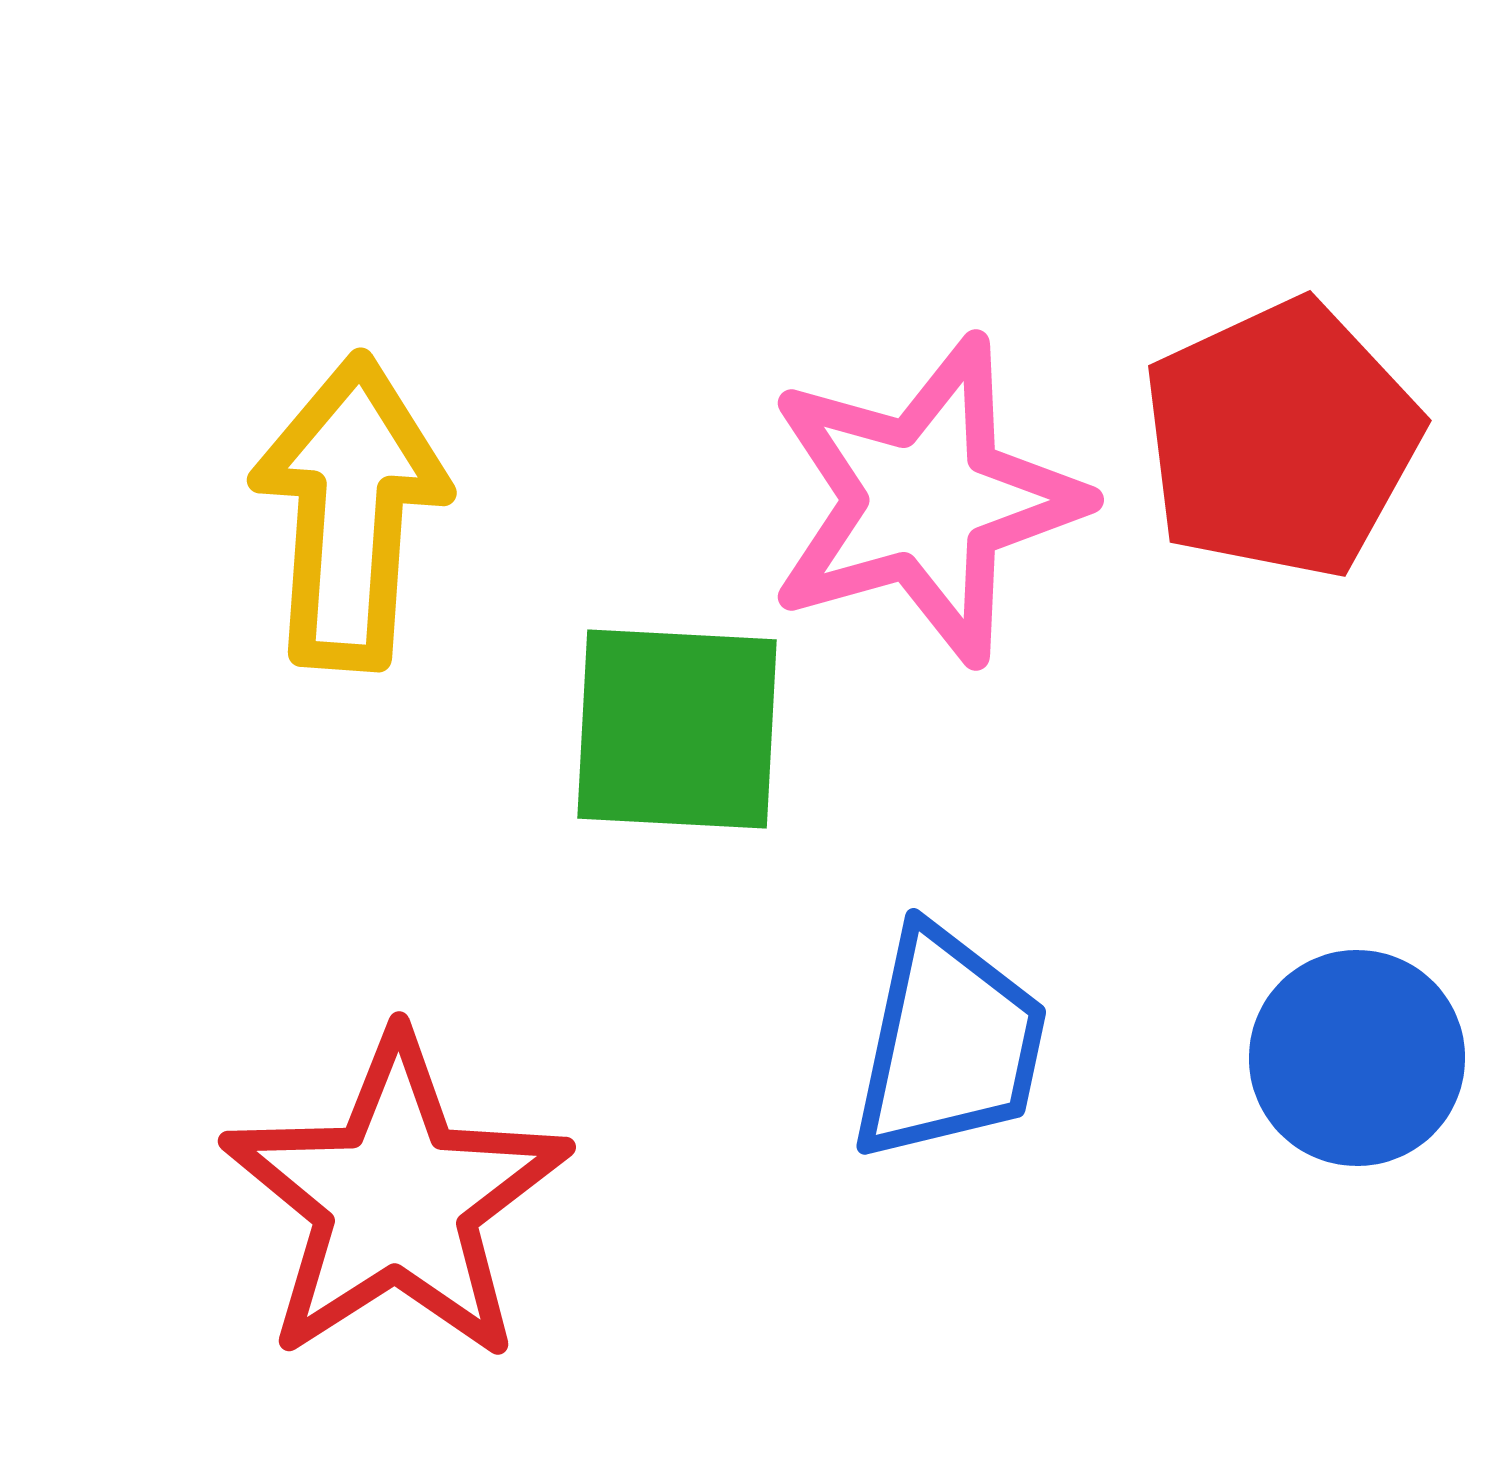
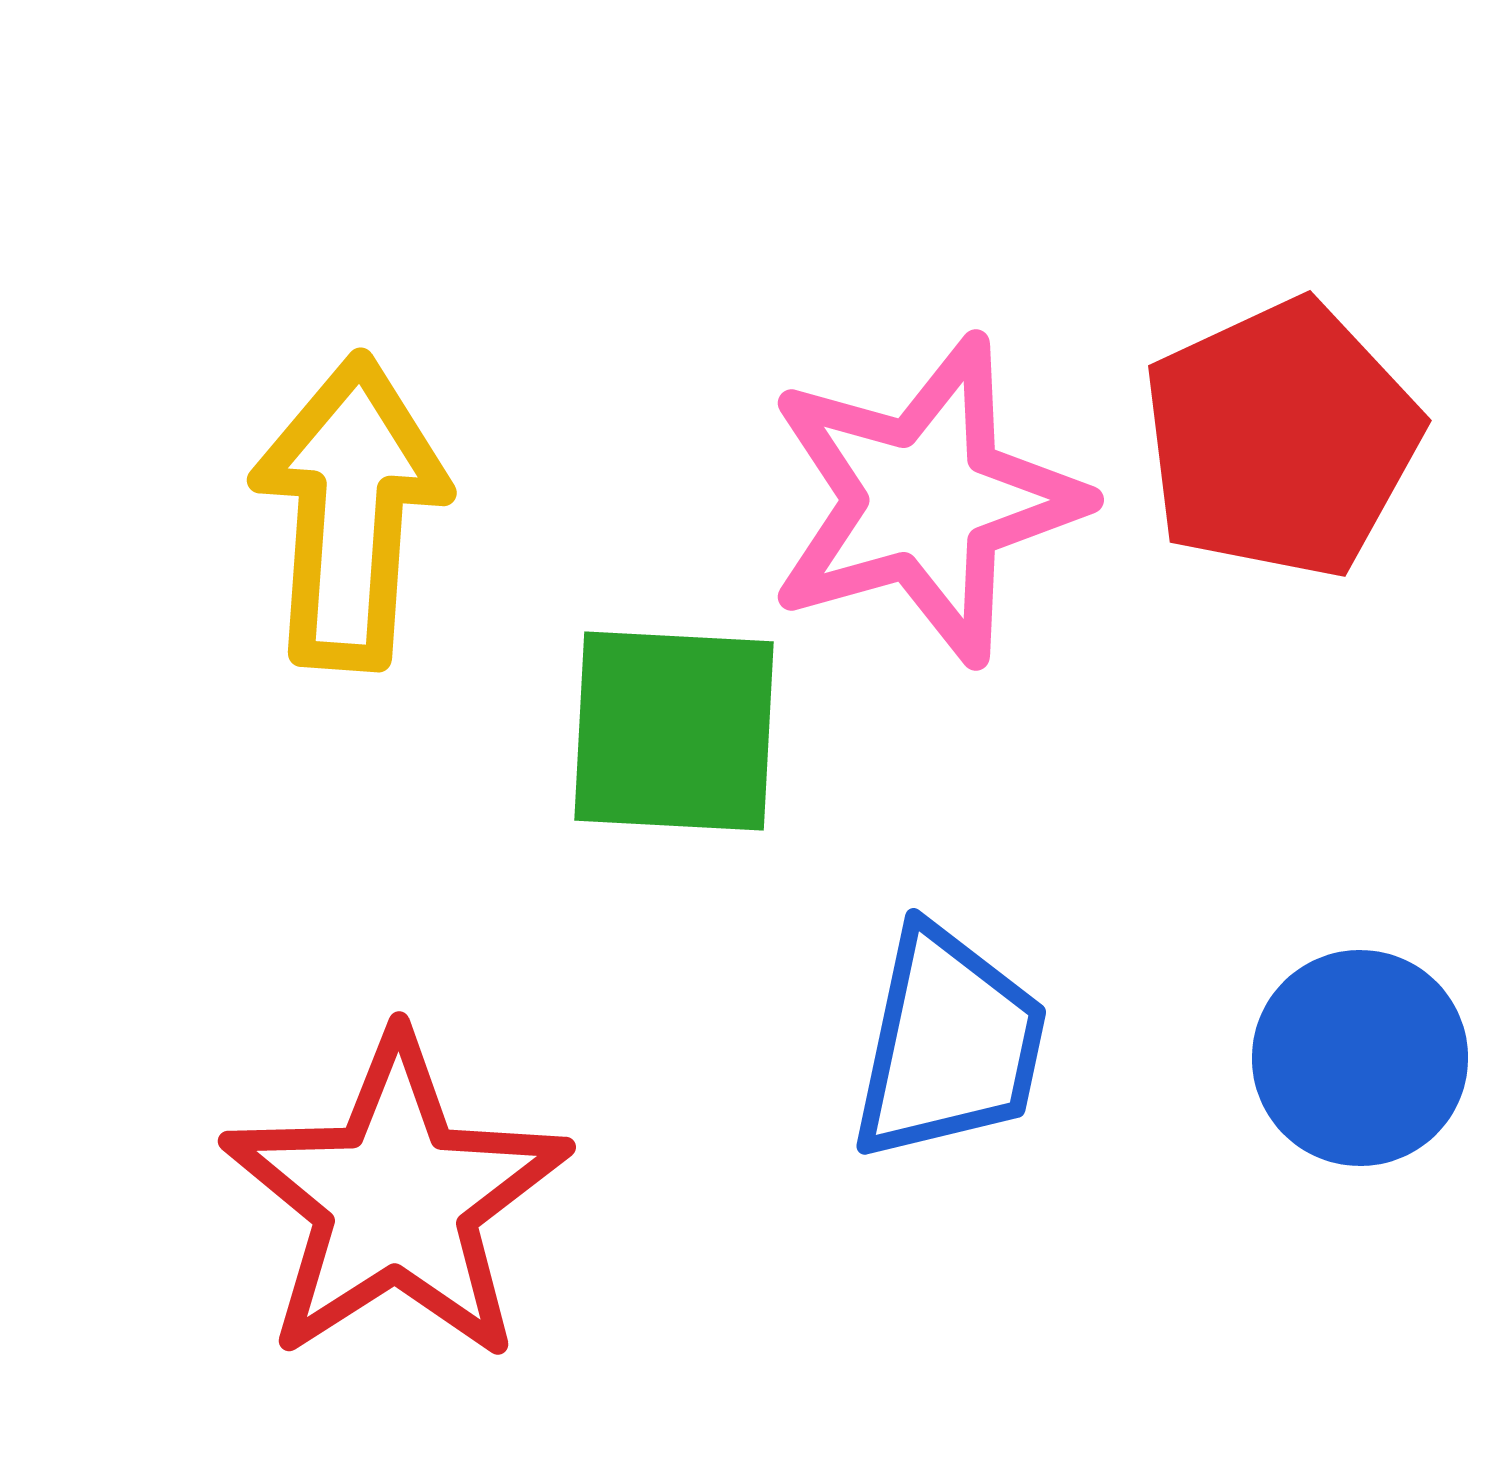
green square: moved 3 px left, 2 px down
blue circle: moved 3 px right
